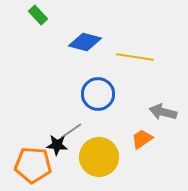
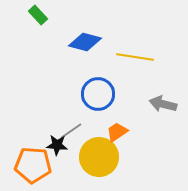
gray arrow: moved 8 px up
orange trapezoid: moved 25 px left, 7 px up
